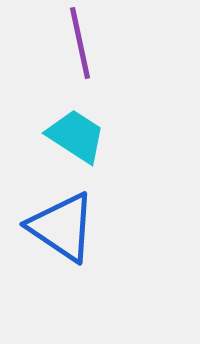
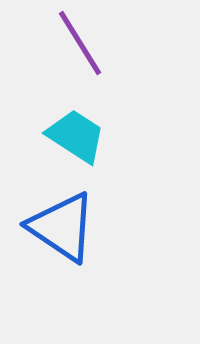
purple line: rotated 20 degrees counterclockwise
